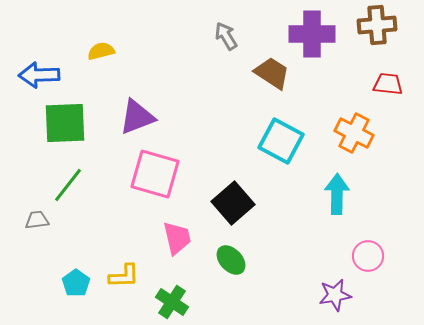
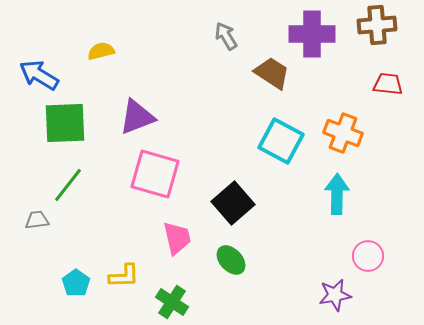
blue arrow: rotated 33 degrees clockwise
orange cross: moved 11 px left; rotated 6 degrees counterclockwise
